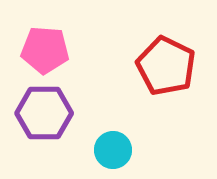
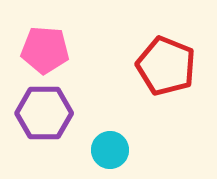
red pentagon: rotated 4 degrees counterclockwise
cyan circle: moved 3 px left
